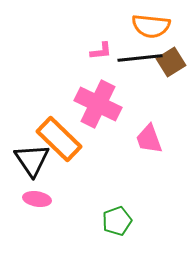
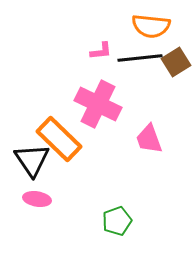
brown square: moved 5 px right
